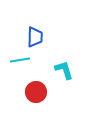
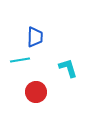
cyan L-shape: moved 4 px right, 2 px up
